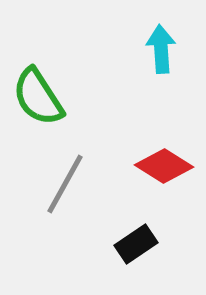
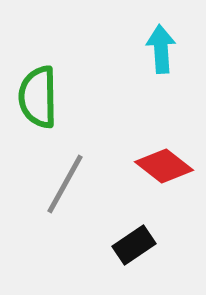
green semicircle: rotated 32 degrees clockwise
red diamond: rotated 6 degrees clockwise
black rectangle: moved 2 px left, 1 px down
